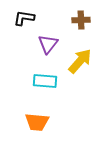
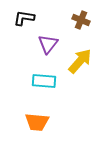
brown cross: rotated 24 degrees clockwise
cyan rectangle: moved 1 px left
